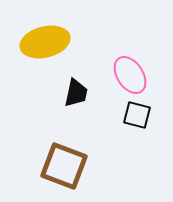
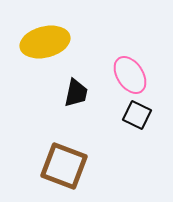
black square: rotated 12 degrees clockwise
